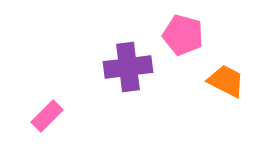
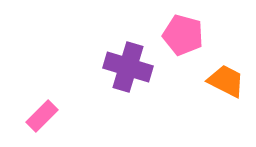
purple cross: rotated 24 degrees clockwise
pink rectangle: moved 5 px left
